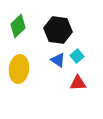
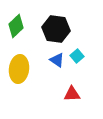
green diamond: moved 2 px left
black hexagon: moved 2 px left, 1 px up
blue triangle: moved 1 px left
red triangle: moved 6 px left, 11 px down
